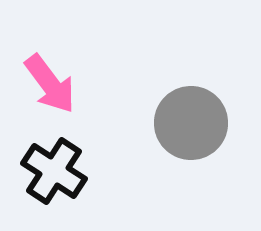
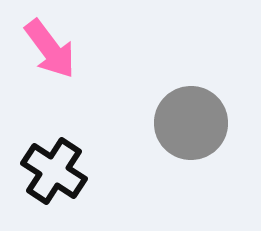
pink arrow: moved 35 px up
